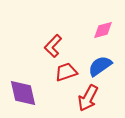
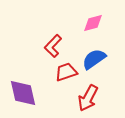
pink diamond: moved 10 px left, 7 px up
blue semicircle: moved 6 px left, 7 px up
